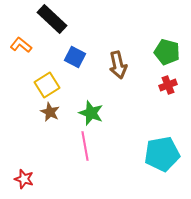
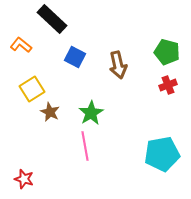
yellow square: moved 15 px left, 4 px down
green star: rotated 20 degrees clockwise
